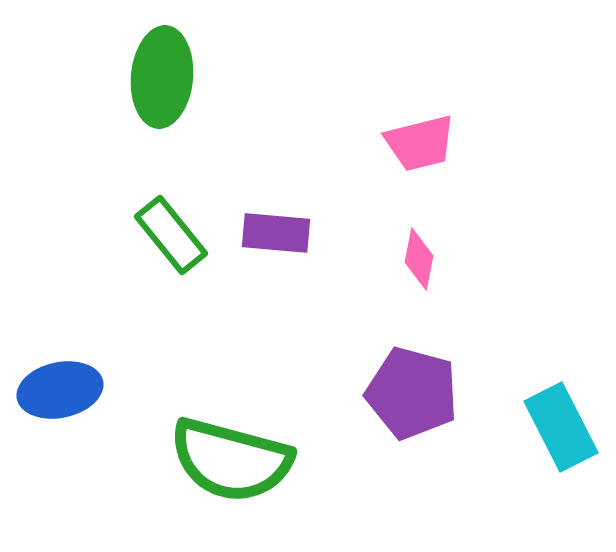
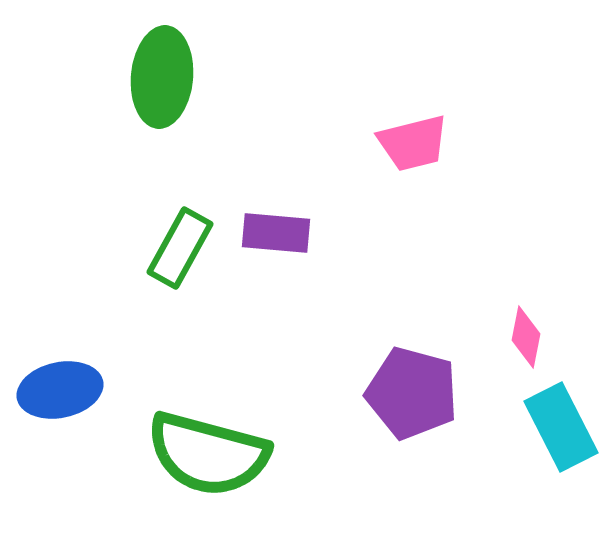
pink trapezoid: moved 7 px left
green rectangle: moved 9 px right, 13 px down; rotated 68 degrees clockwise
pink diamond: moved 107 px right, 78 px down
green semicircle: moved 23 px left, 6 px up
